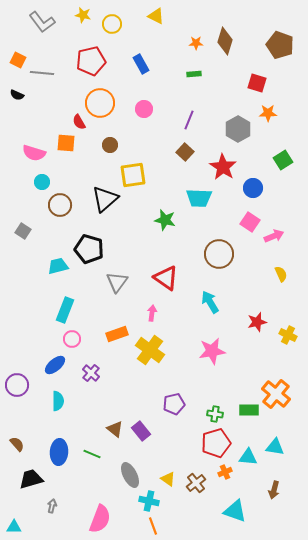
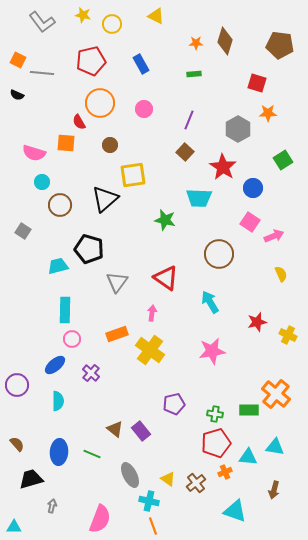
brown pentagon at (280, 45): rotated 12 degrees counterclockwise
cyan rectangle at (65, 310): rotated 20 degrees counterclockwise
